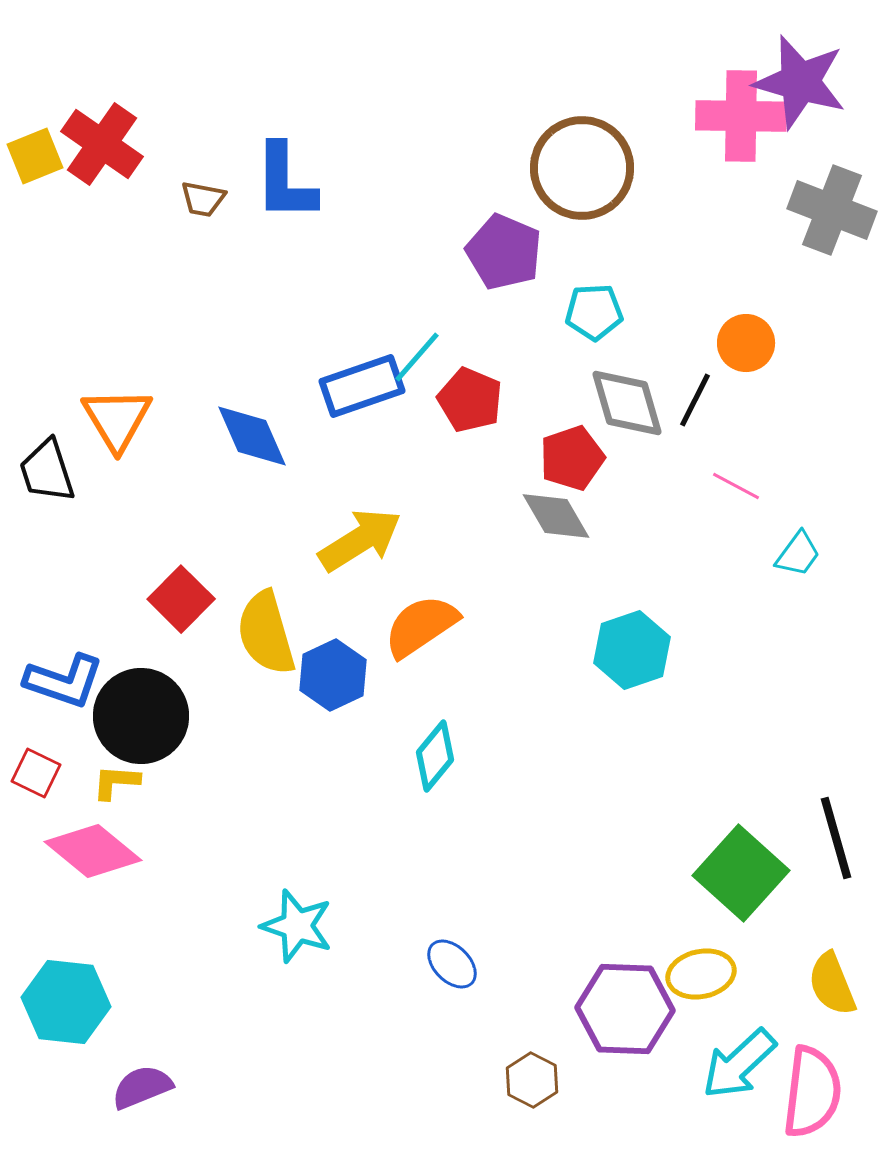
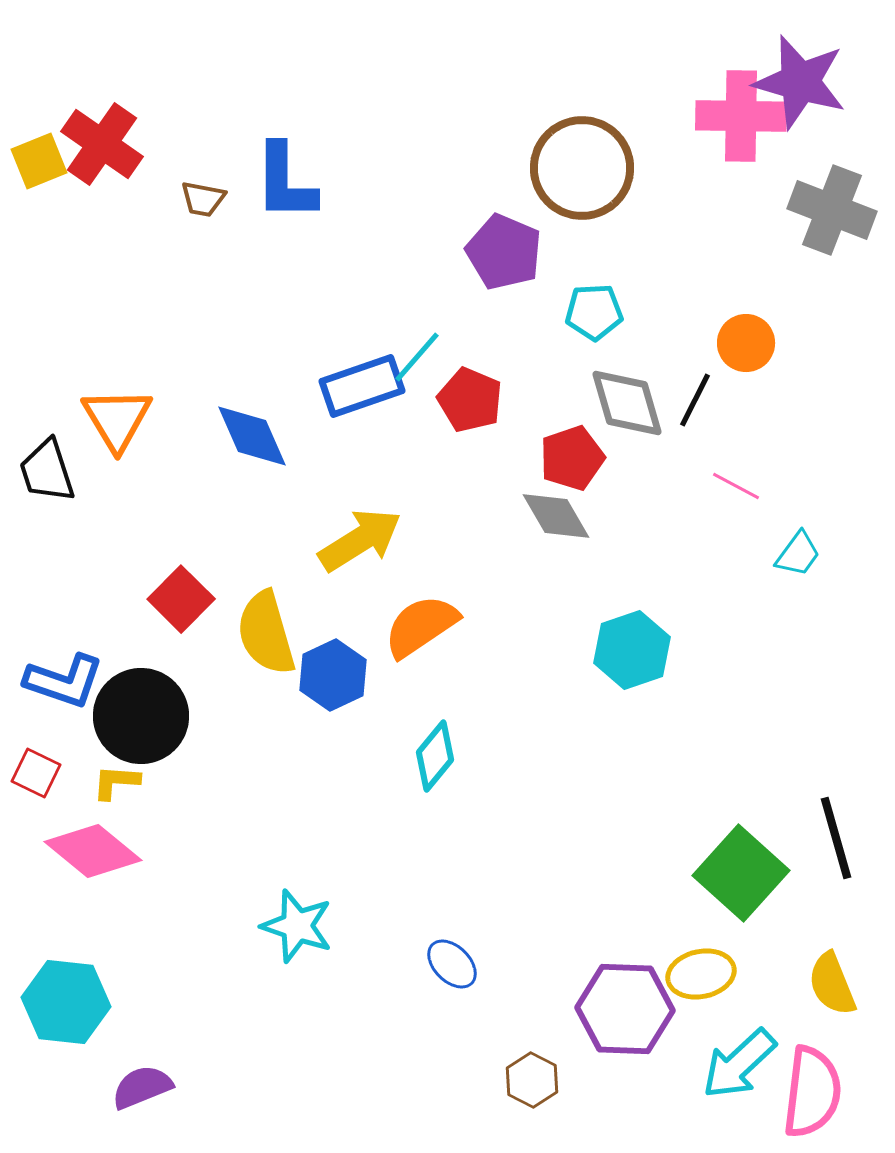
yellow square at (35, 156): moved 4 px right, 5 px down
